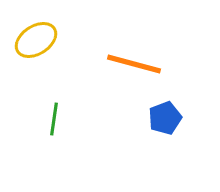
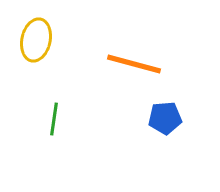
yellow ellipse: rotated 45 degrees counterclockwise
blue pentagon: rotated 16 degrees clockwise
